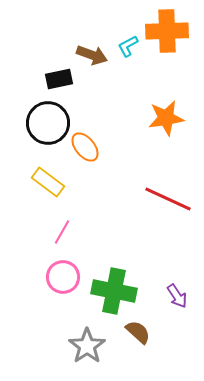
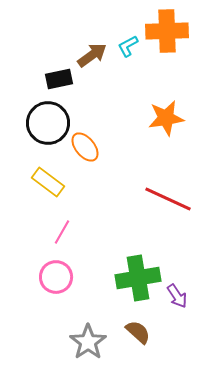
brown arrow: rotated 56 degrees counterclockwise
pink circle: moved 7 px left
green cross: moved 24 px right, 13 px up; rotated 21 degrees counterclockwise
gray star: moved 1 px right, 4 px up
